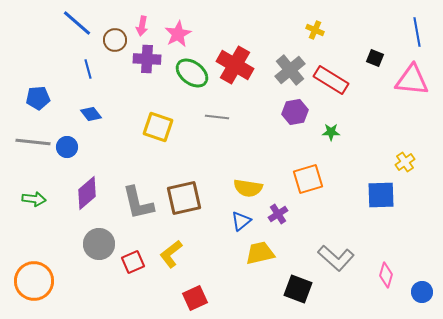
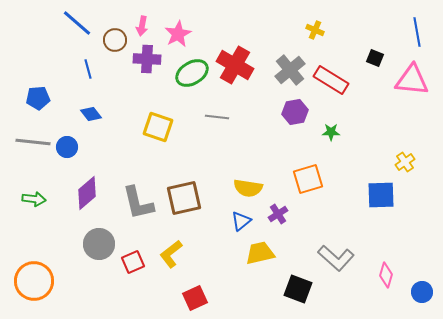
green ellipse at (192, 73): rotated 68 degrees counterclockwise
